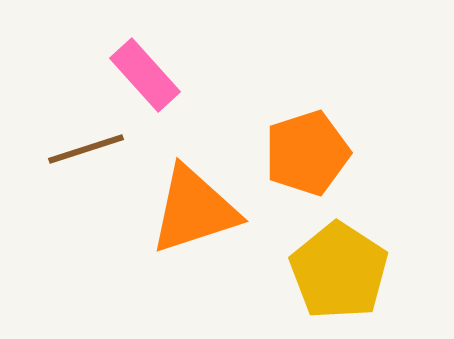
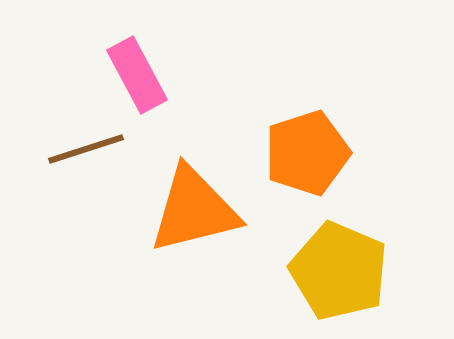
pink rectangle: moved 8 px left; rotated 14 degrees clockwise
orange triangle: rotated 4 degrees clockwise
yellow pentagon: rotated 10 degrees counterclockwise
